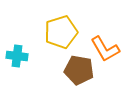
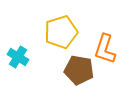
orange L-shape: rotated 48 degrees clockwise
cyan cross: moved 1 px right, 1 px down; rotated 25 degrees clockwise
